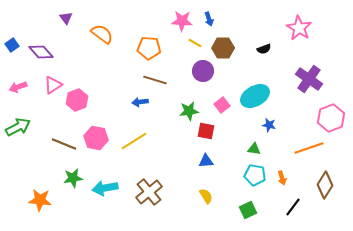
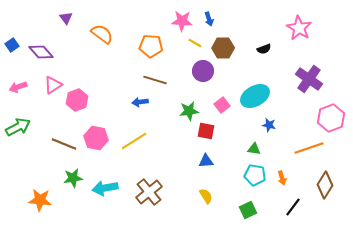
orange pentagon at (149, 48): moved 2 px right, 2 px up
